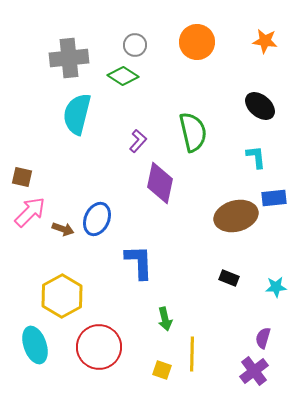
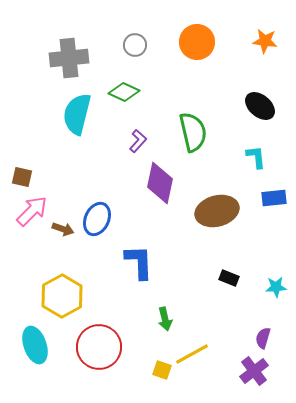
green diamond: moved 1 px right, 16 px down; rotated 8 degrees counterclockwise
pink arrow: moved 2 px right, 1 px up
brown ellipse: moved 19 px left, 5 px up
yellow line: rotated 60 degrees clockwise
